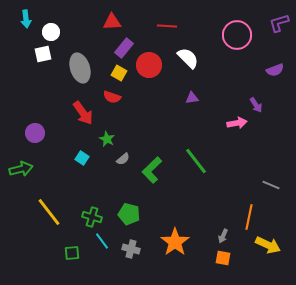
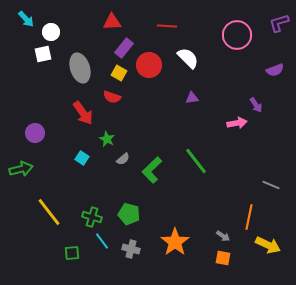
cyan arrow: rotated 36 degrees counterclockwise
gray arrow: rotated 80 degrees counterclockwise
